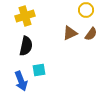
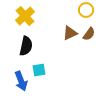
yellow cross: rotated 24 degrees counterclockwise
brown semicircle: moved 2 px left
